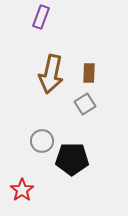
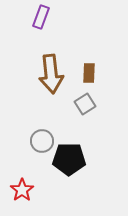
brown arrow: rotated 18 degrees counterclockwise
black pentagon: moved 3 px left
